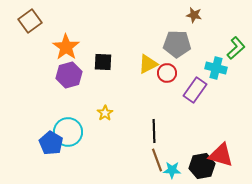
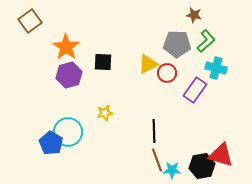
green L-shape: moved 30 px left, 7 px up
yellow star: rotated 21 degrees clockwise
